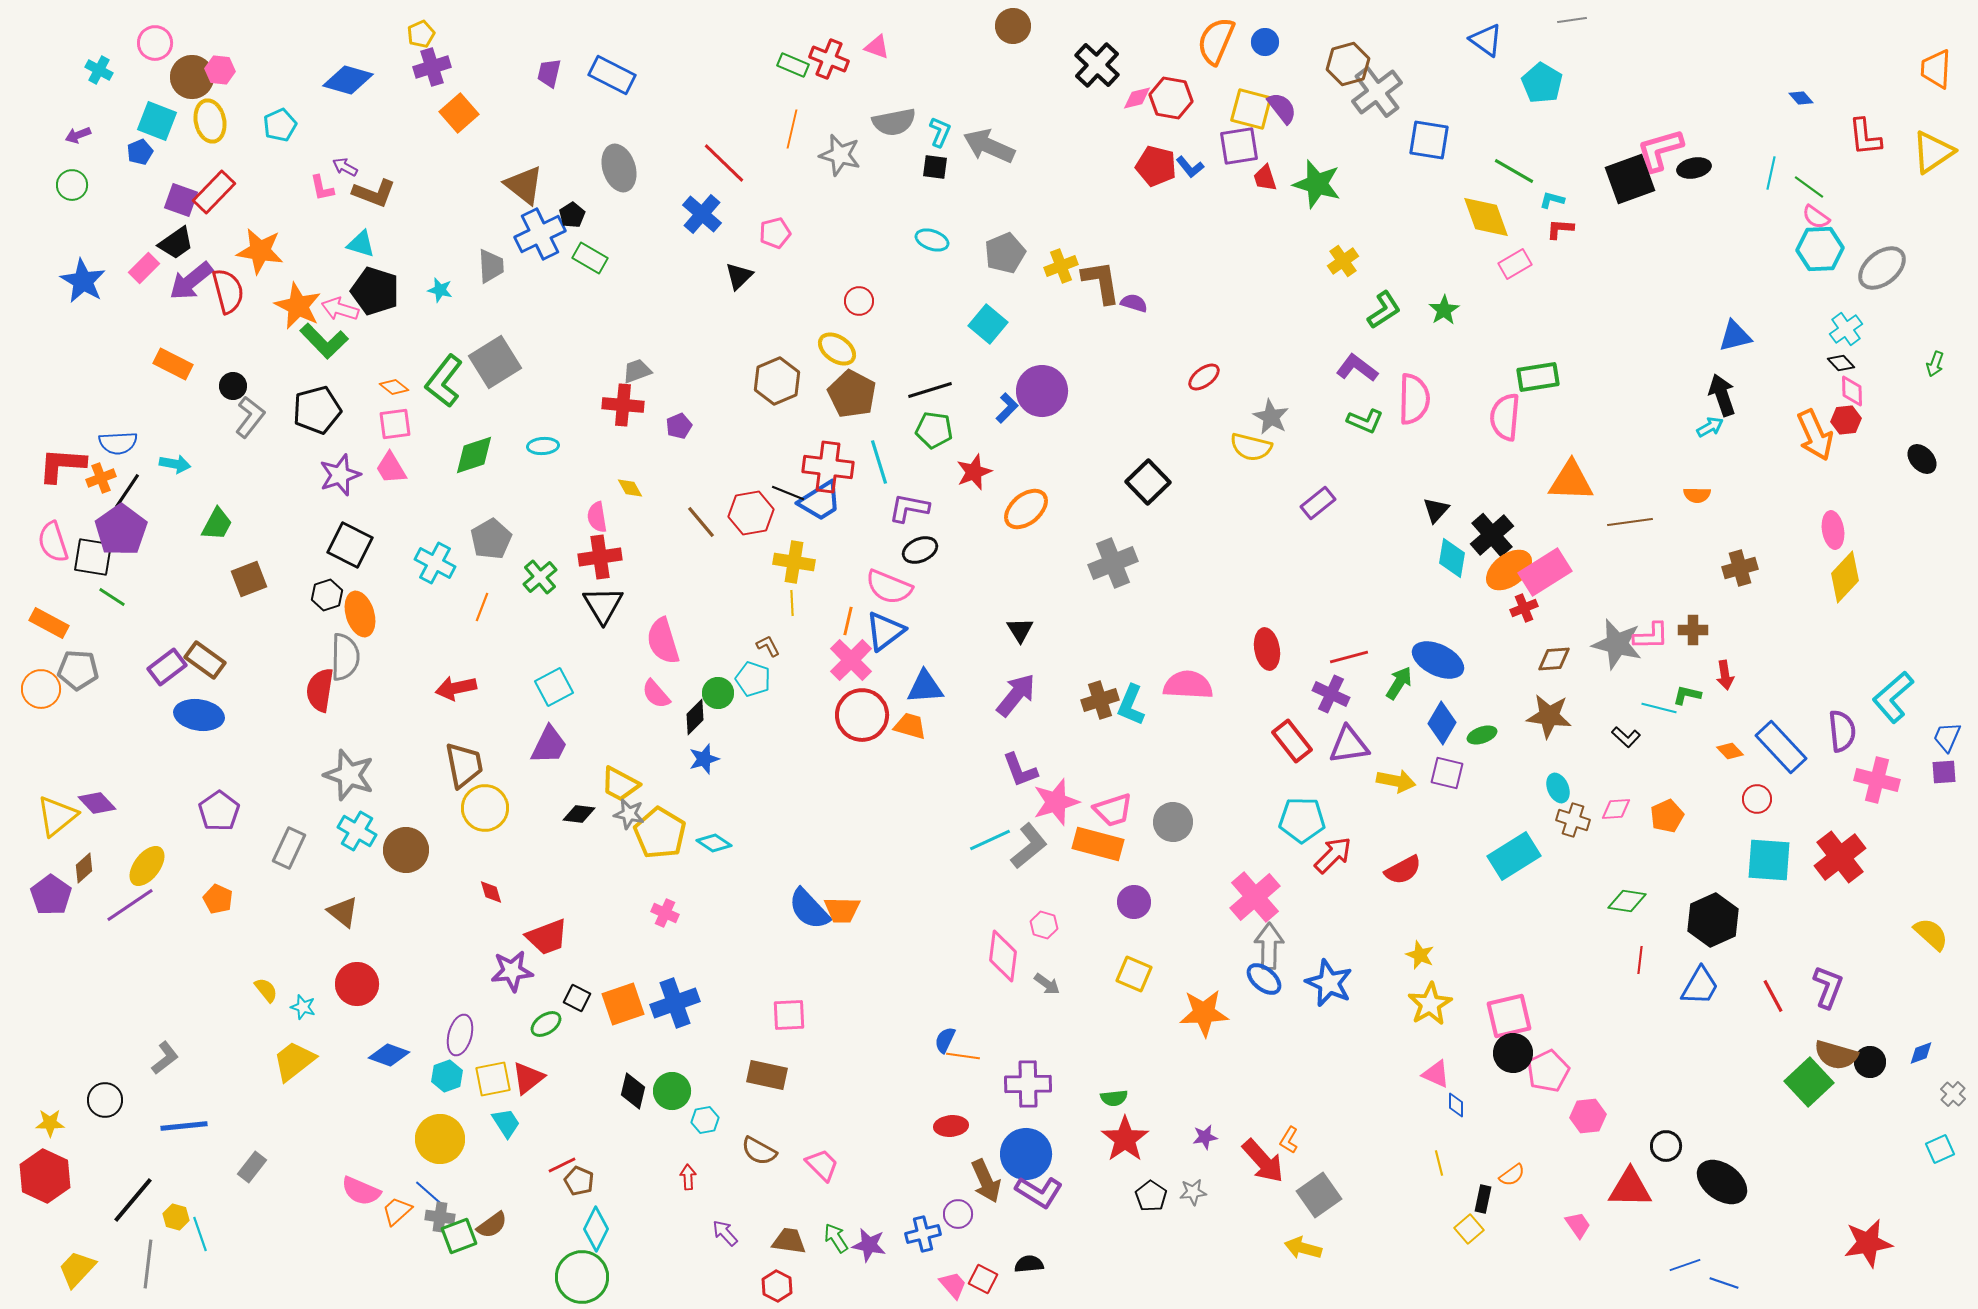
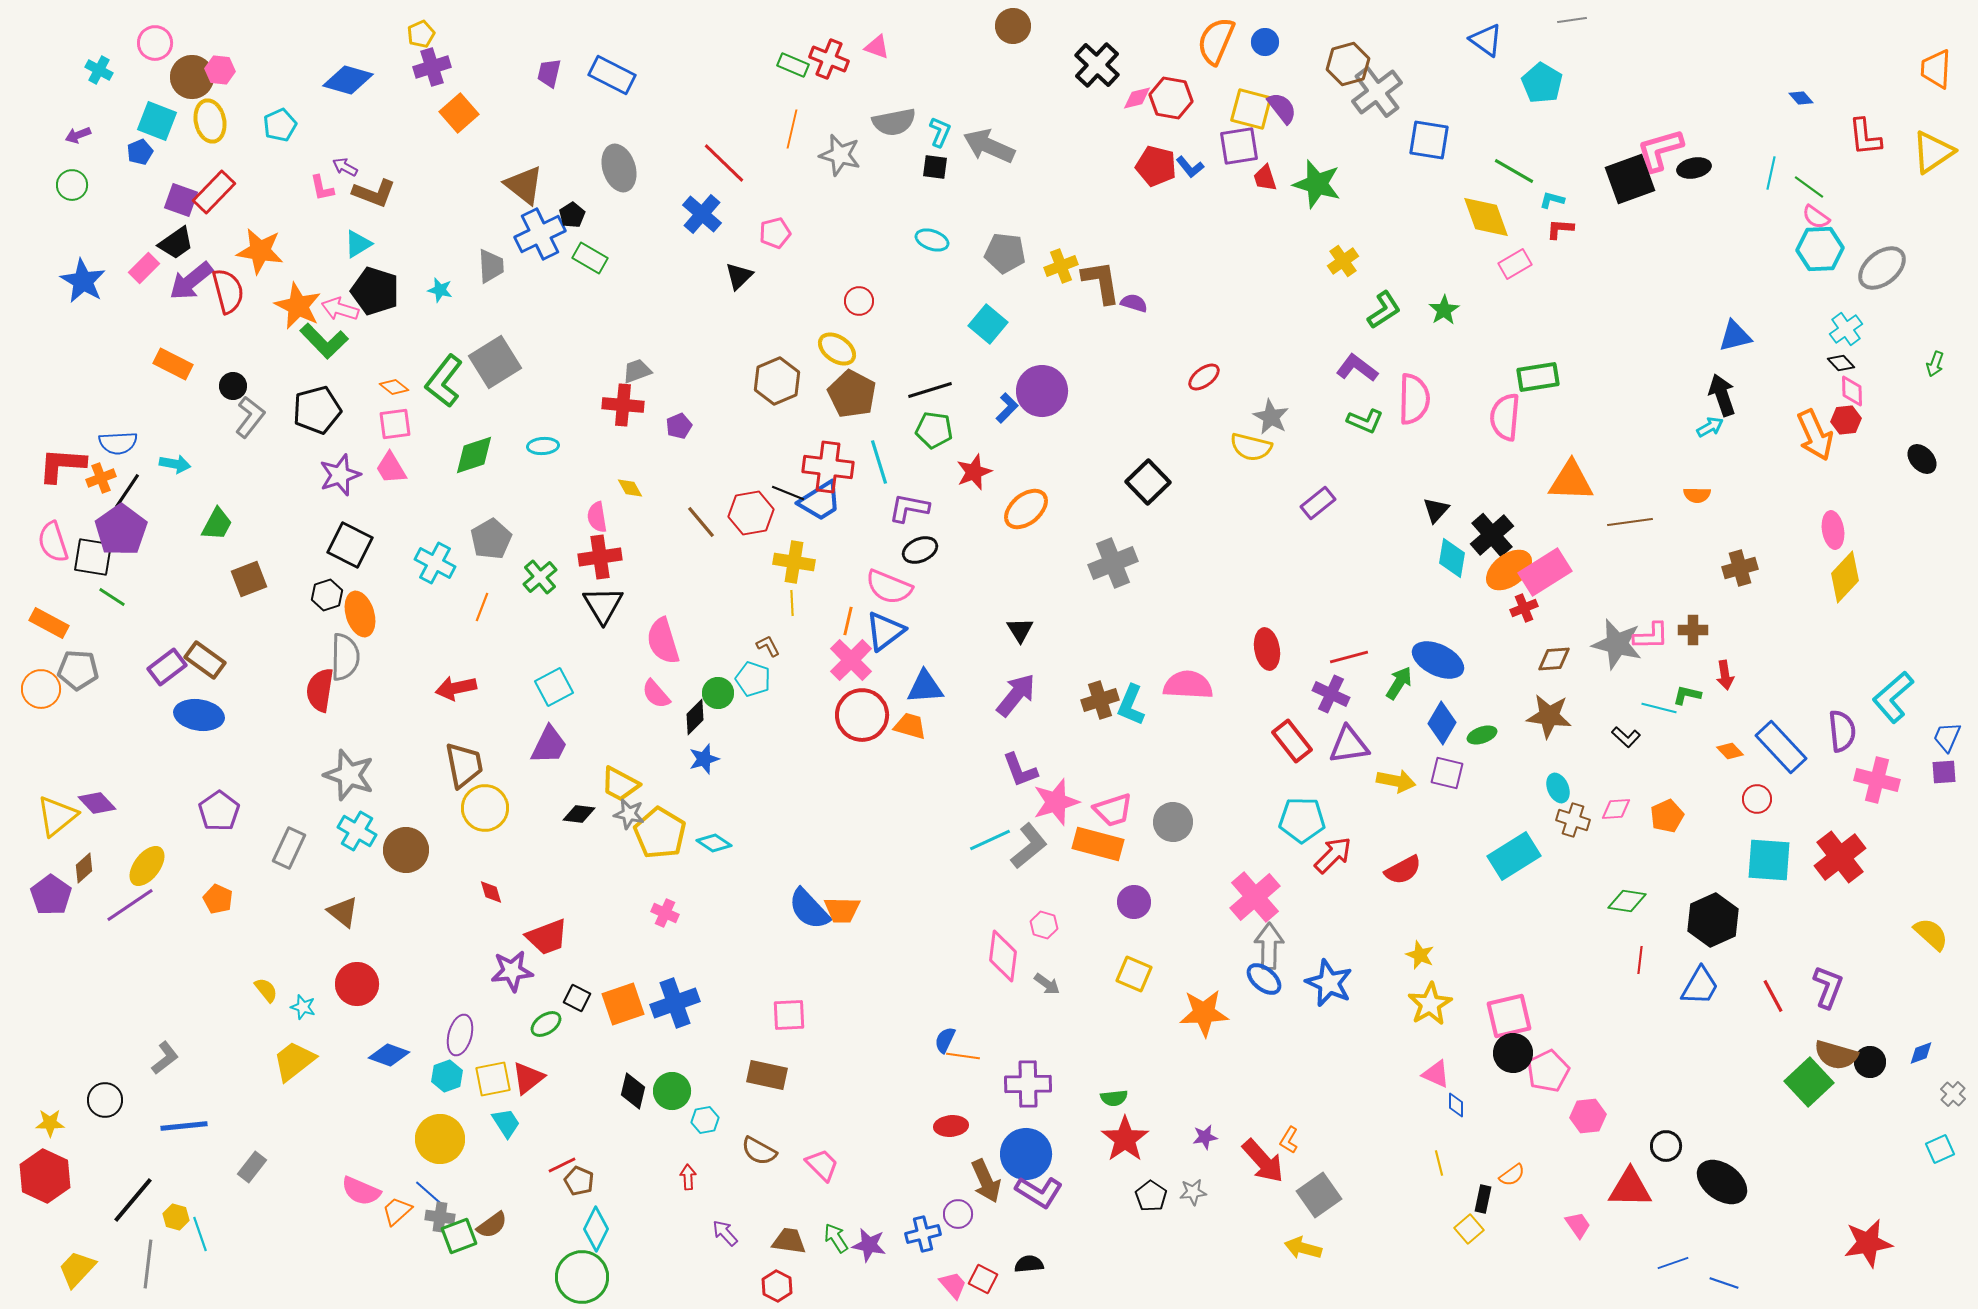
cyan triangle at (361, 244): moved 3 px left; rotated 48 degrees counterclockwise
gray pentagon at (1005, 253): rotated 30 degrees clockwise
blue line at (1685, 1265): moved 12 px left, 2 px up
